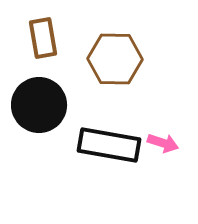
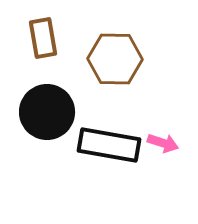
black circle: moved 8 px right, 7 px down
